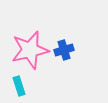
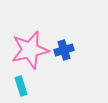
cyan rectangle: moved 2 px right
